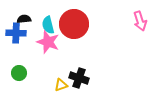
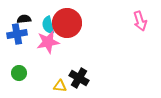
red circle: moved 7 px left, 1 px up
blue cross: moved 1 px right, 1 px down; rotated 12 degrees counterclockwise
pink star: rotated 30 degrees counterclockwise
black cross: rotated 12 degrees clockwise
yellow triangle: moved 1 px left, 1 px down; rotated 24 degrees clockwise
